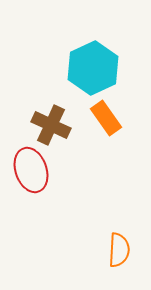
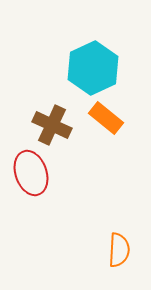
orange rectangle: rotated 16 degrees counterclockwise
brown cross: moved 1 px right
red ellipse: moved 3 px down
